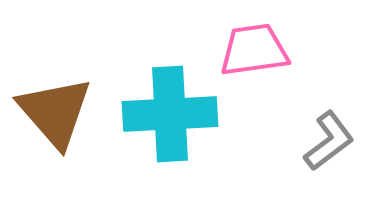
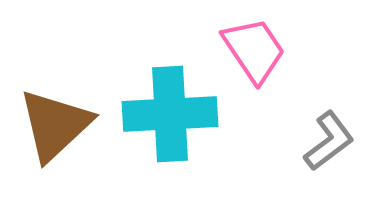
pink trapezoid: rotated 64 degrees clockwise
brown triangle: moved 13 px down; rotated 28 degrees clockwise
